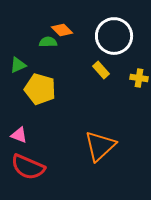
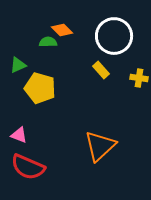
yellow pentagon: moved 1 px up
